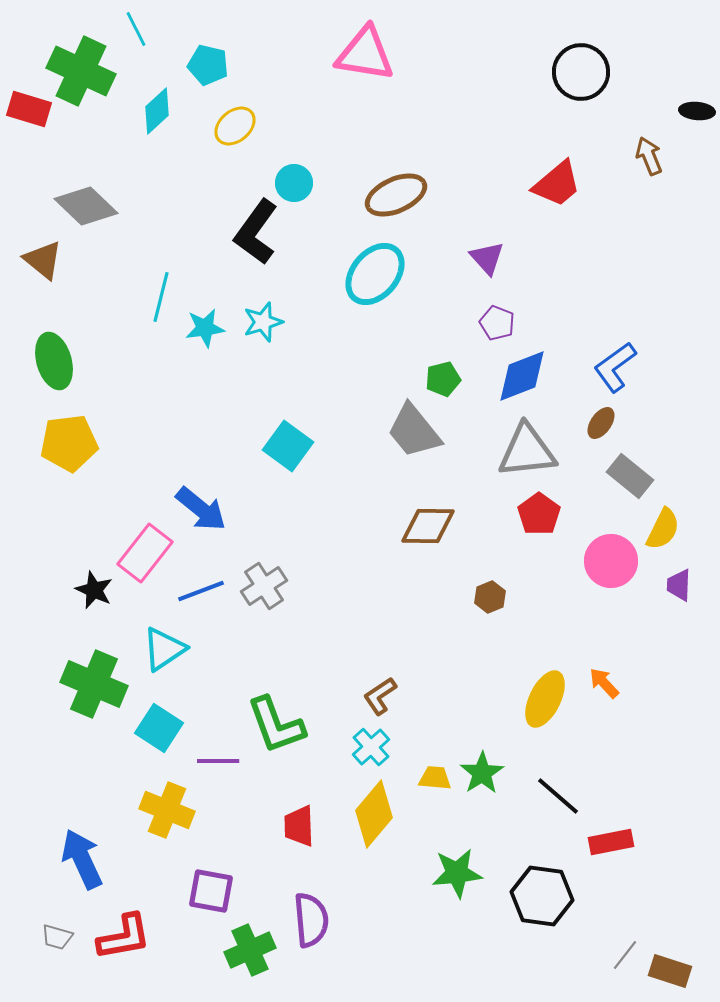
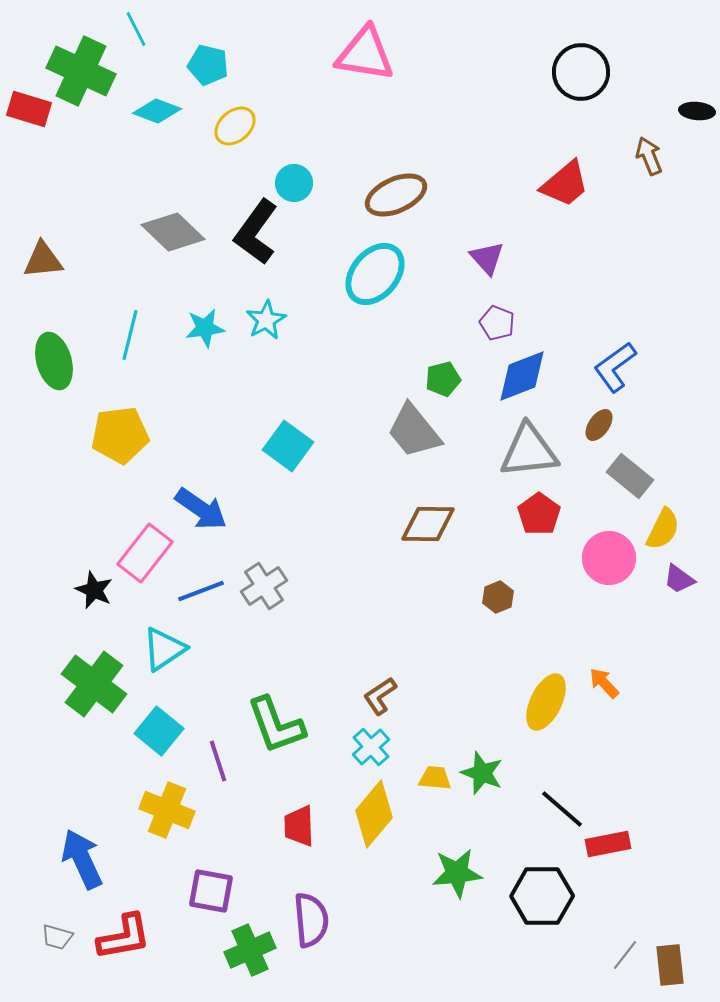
cyan diamond at (157, 111): rotated 63 degrees clockwise
red trapezoid at (557, 184): moved 8 px right
gray diamond at (86, 206): moved 87 px right, 26 px down
brown triangle at (43, 260): rotated 45 degrees counterclockwise
cyan line at (161, 297): moved 31 px left, 38 px down
cyan star at (263, 322): moved 3 px right, 2 px up; rotated 12 degrees counterclockwise
brown ellipse at (601, 423): moved 2 px left, 2 px down
yellow pentagon at (69, 443): moved 51 px right, 8 px up
gray triangle at (527, 451): moved 2 px right
blue arrow at (201, 509): rotated 4 degrees counterclockwise
brown diamond at (428, 526): moved 2 px up
pink circle at (611, 561): moved 2 px left, 3 px up
purple trapezoid at (679, 585): moved 6 px up; rotated 56 degrees counterclockwise
brown hexagon at (490, 597): moved 8 px right
green cross at (94, 684): rotated 14 degrees clockwise
yellow ellipse at (545, 699): moved 1 px right, 3 px down
cyan square at (159, 728): moved 3 px down; rotated 6 degrees clockwise
purple line at (218, 761): rotated 72 degrees clockwise
green star at (482, 773): rotated 18 degrees counterclockwise
black line at (558, 796): moved 4 px right, 13 px down
red rectangle at (611, 842): moved 3 px left, 2 px down
black hexagon at (542, 896): rotated 8 degrees counterclockwise
brown rectangle at (670, 971): moved 6 px up; rotated 66 degrees clockwise
